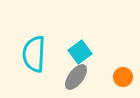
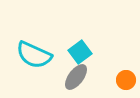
cyan semicircle: moved 1 px down; rotated 69 degrees counterclockwise
orange circle: moved 3 px right, 3 px down
